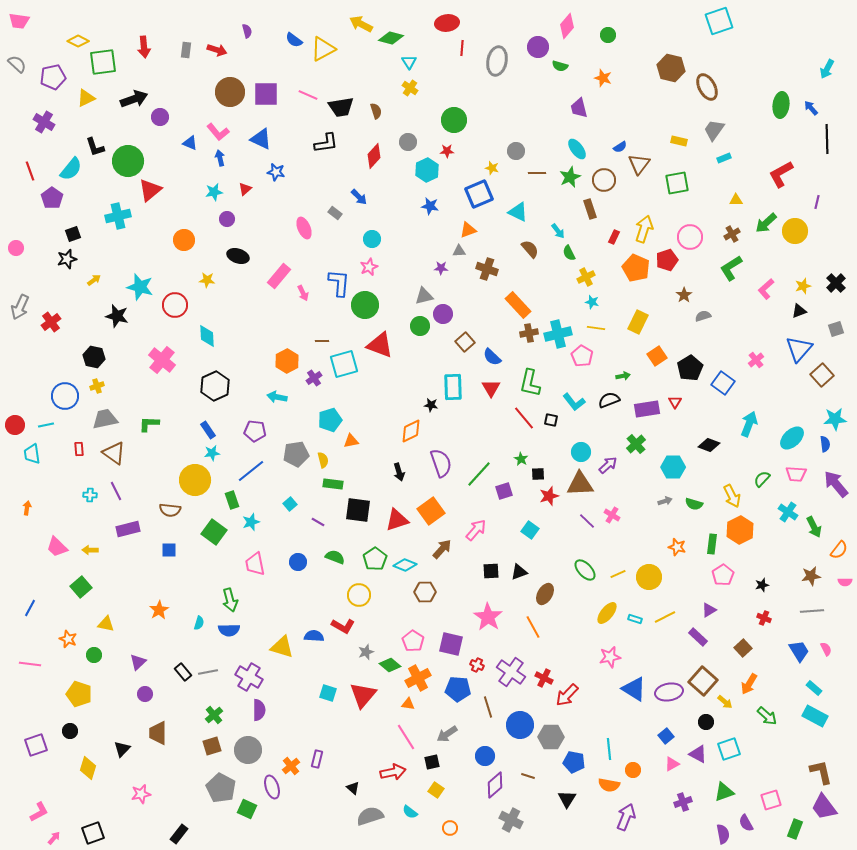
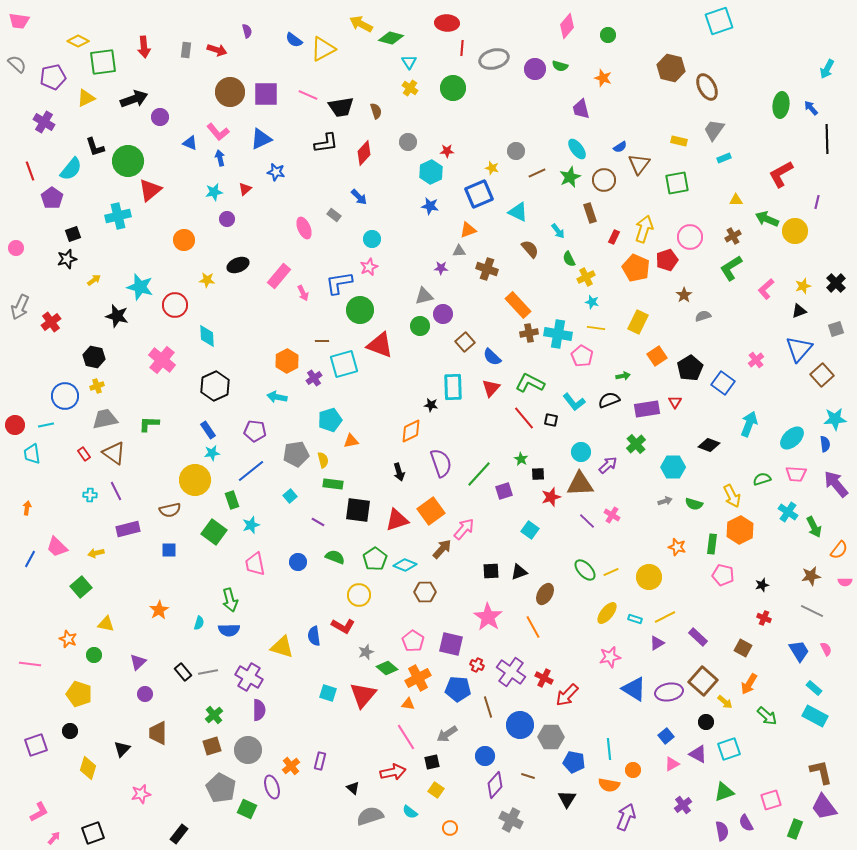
red ellipse at (447, 23): rotated 10 degrees clockwise
purple circle at (538, 47): moved 3 px left, 22 px down
gray ellipse at (497, 61): moved 3 px left, 2 px up; rotated 64 degrees clockwise
purple trapezoid at (579, 108): moved 2 px right, 1 px down
green circle at (454, 120): moved 1 px left, 32 px up
blue triangle at (261, 139): rotated 50 degrees counterclockwise
red diamond at (374, 156): moved 10 px left, 3 px up
cyan hexagon at (427, 170): moved 4 px right, 2 px down
brown line at (537, 173): rotated 24 degrees counterclockwise
brown rectangle at (590, 209): moved 4 px down
gray rectangle at (335, 213): moved 1 px left, 2 px down
green arrow at (766, 223): moved 1 px right, 4 px up; rotated 65 degrees clockwise
brown cross at (732, 234): moved 1 px right, 2 px down
green semicircle at (569, 253): moved 6 px down
black ellipse at (238, 256): moved 9 px down; rotated 40 degrees counterclockwise
blue L-shape at (339, 283): rotated 104 degrees counterclockwise
green circle at (365, 305): moved 5 px left, 5 px down
cyan cross at (558, 334): rotated 24 degrees clockwise
green L-shape at (530, 383): rotated 104 degrees clockwise
red triangle at (491, 388): rotated 12 degrees clockwise
red rectangle at (79, 449): moved 5 px right, 5 px down; rotated 32 degrees counterclockwise
green semicircle at (762, 479): rotated 30 degrees clockwise
red star at (549, 496): moved 2 px right, 1 px down
cyan square at (290, 504): moved 8 px up
brown semicircle at (170, 510): rotated 20 degrees counterclockwise
cyan star at (251, 522): moved 3 px down
pink arrow at (476, 530): moved 12 px left, 1 px up
yellow arrow at (90, 550): moved 6 px right, 3 px down; rotated 14 degrees counterclockwise
yellow line at (618, 574): moved 7 px left, 2 px up
pink pentagon at (723, 575): rotated 25 degrees counterclockwise
blue line at (30, 608): moved 49 px up
purple triangle at (709, 610): moved 52 px left, 33 px down
gray line at (812, 611): rotated 30 degrees clockwise
blue semicircle at (314, 636): rotated 102 degrees counterclockwise
brown square at (743, 648): rotated 18 degrees counterclockwise
green diamond at (390, 665): moved 3 px left, 3 px down
purple rectangle at (317, 759): moved 3 px right, 2 px down
purple diamond at (495, 785): rotated 8 degrees counterclockwise
purple cross at (683, 802): moved 3 px down; rotated 18 degrees counterclockwise
purple semicircle at (723, 834): moved 1 px left, 3 px up
